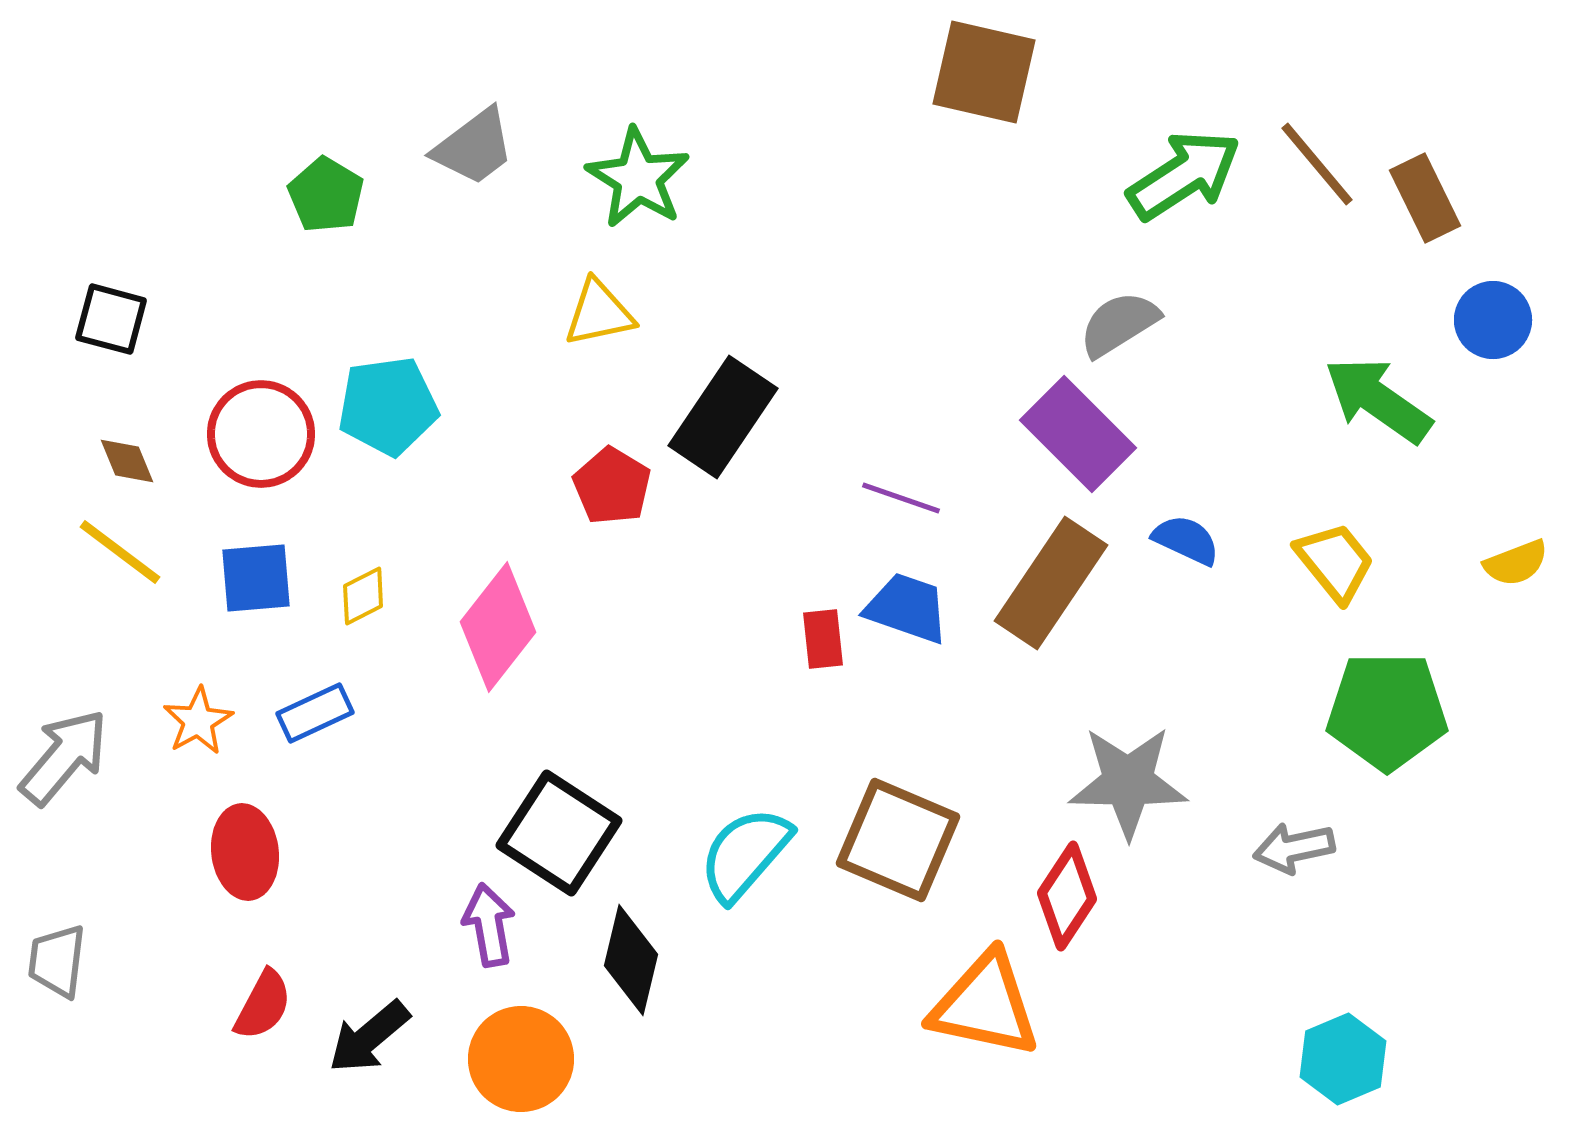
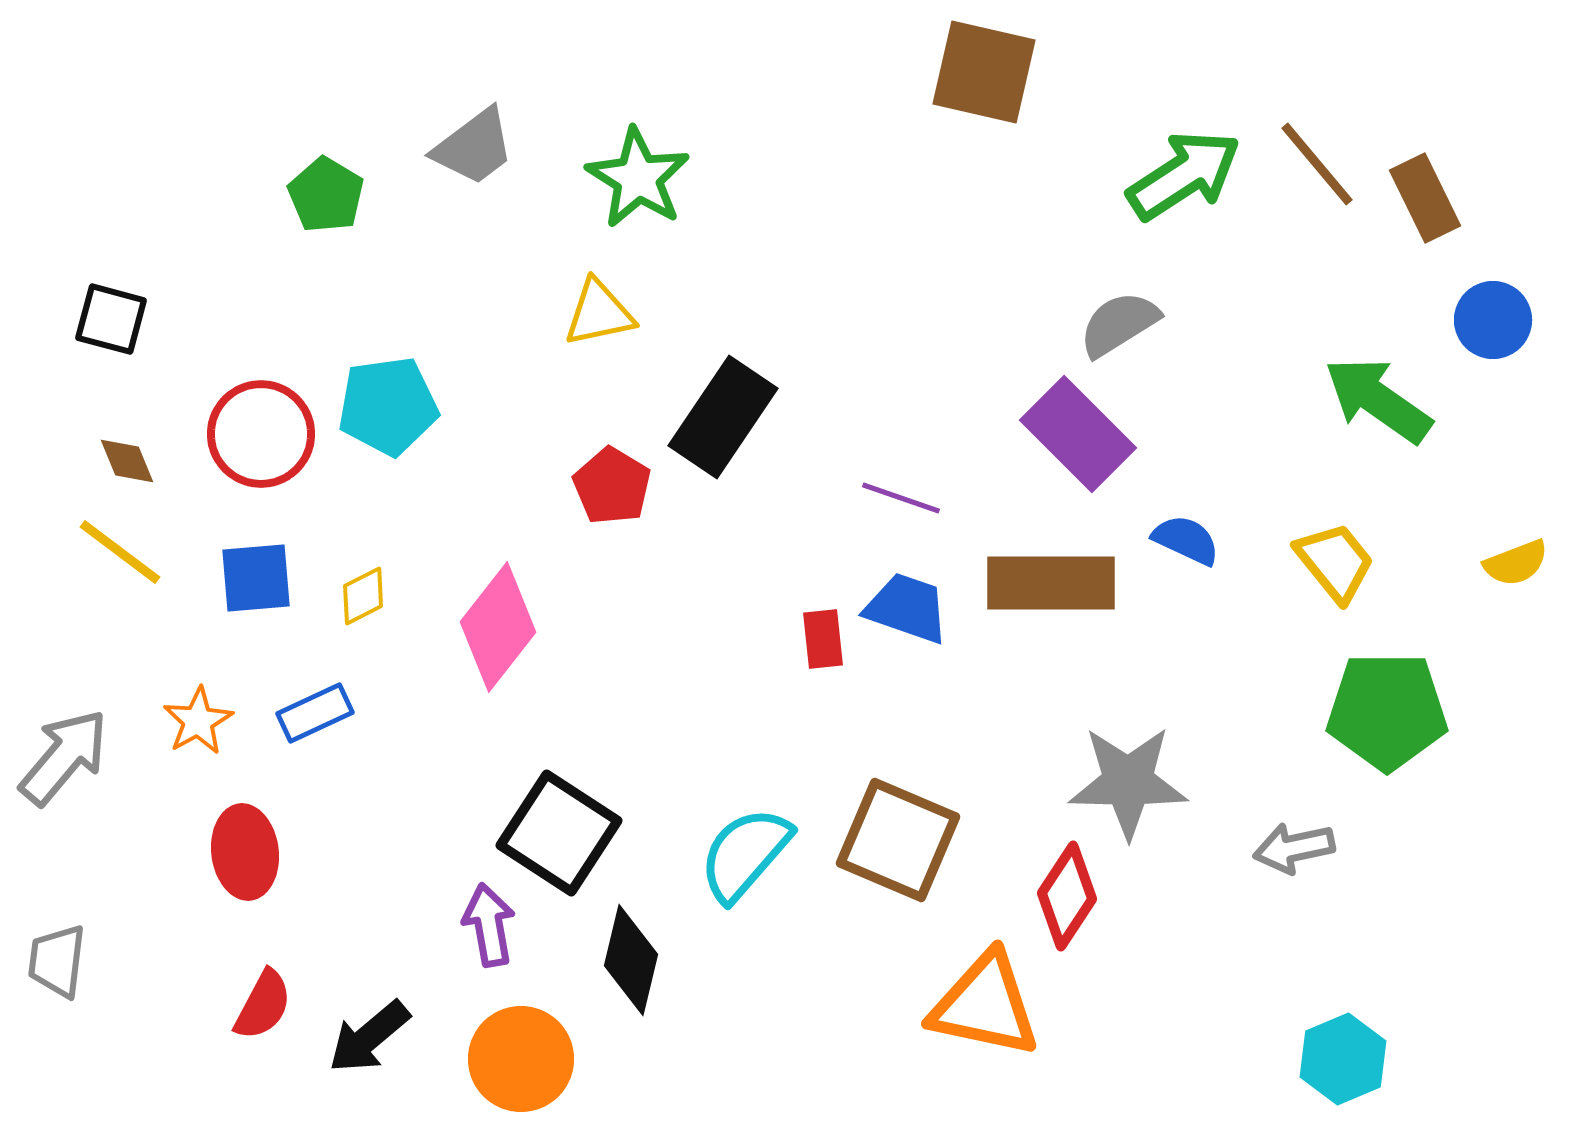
brown rectangle at (1051, 583): rotated 56 degrees clockwise
